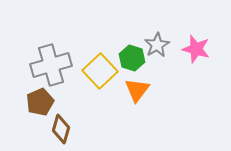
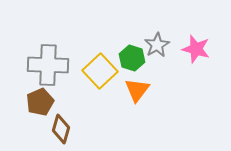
gray cross: moved 3 px left; rotated 18 degrees clockwise
